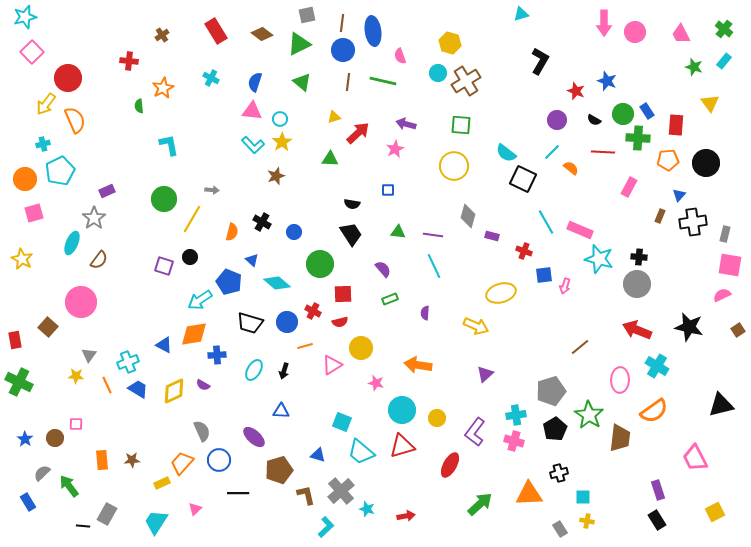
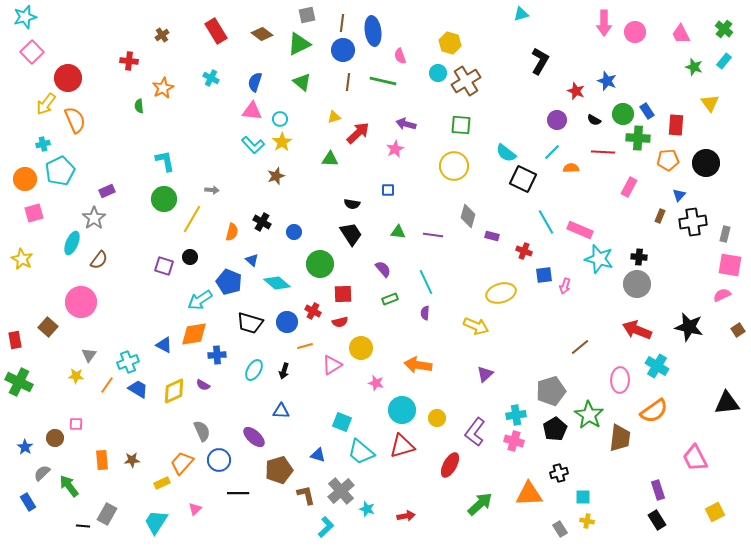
cyan L-shape at (169, 145): moved 4 px left, 16 px down
orange semicircle at (571, 168): rotated 42 degrees counterclockwise
cyan line at (434, 266): moved 8 px left, 16 px down
orange line at (107, 385): rotated 60 degrees clockwise
black triangle at (721, 405): moved 6 px right, 2 px up; rotated 8 degrees clockwise
blue star at (25, 439): moved 8 px down
